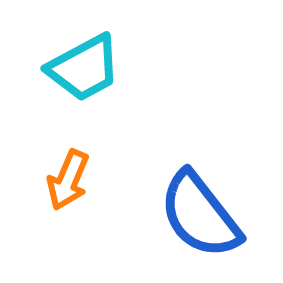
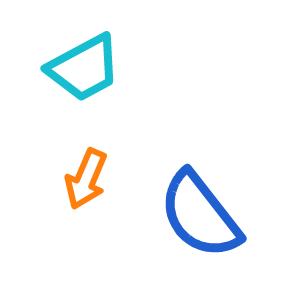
orange arrow: moved 18 px right, 1 px up
